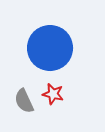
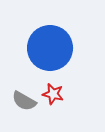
gray semicircle: rotated 35 degrees counterclockwise
